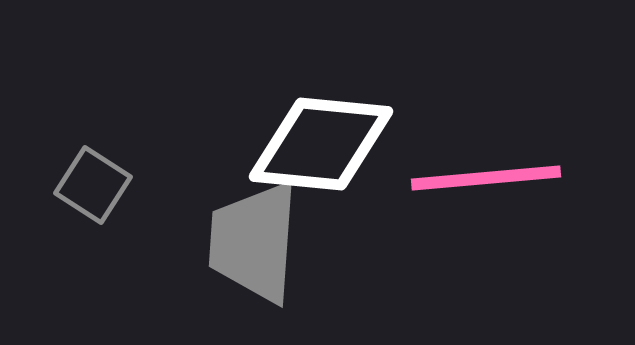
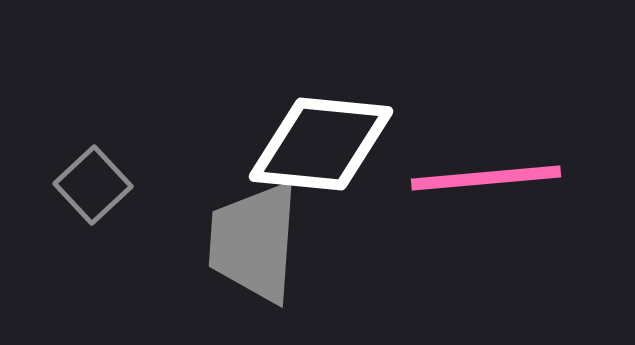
gray square: rotated 14 degrees clockwise
